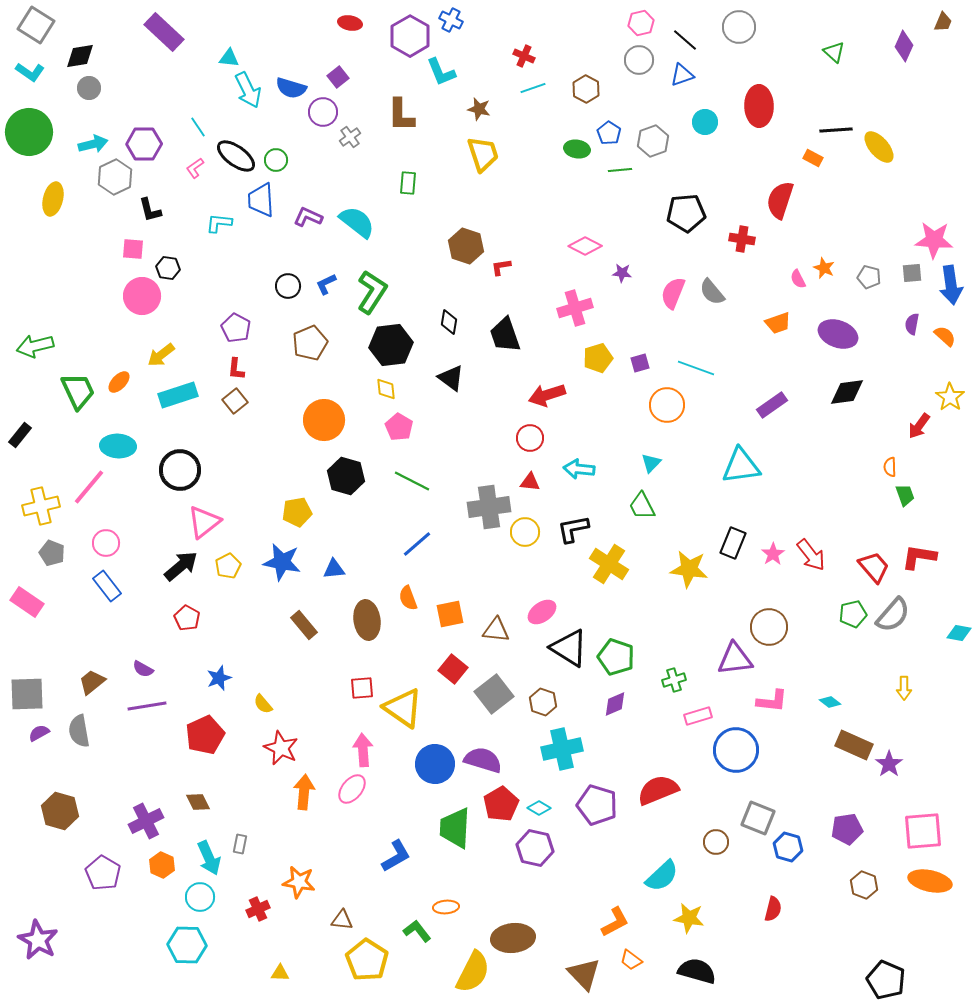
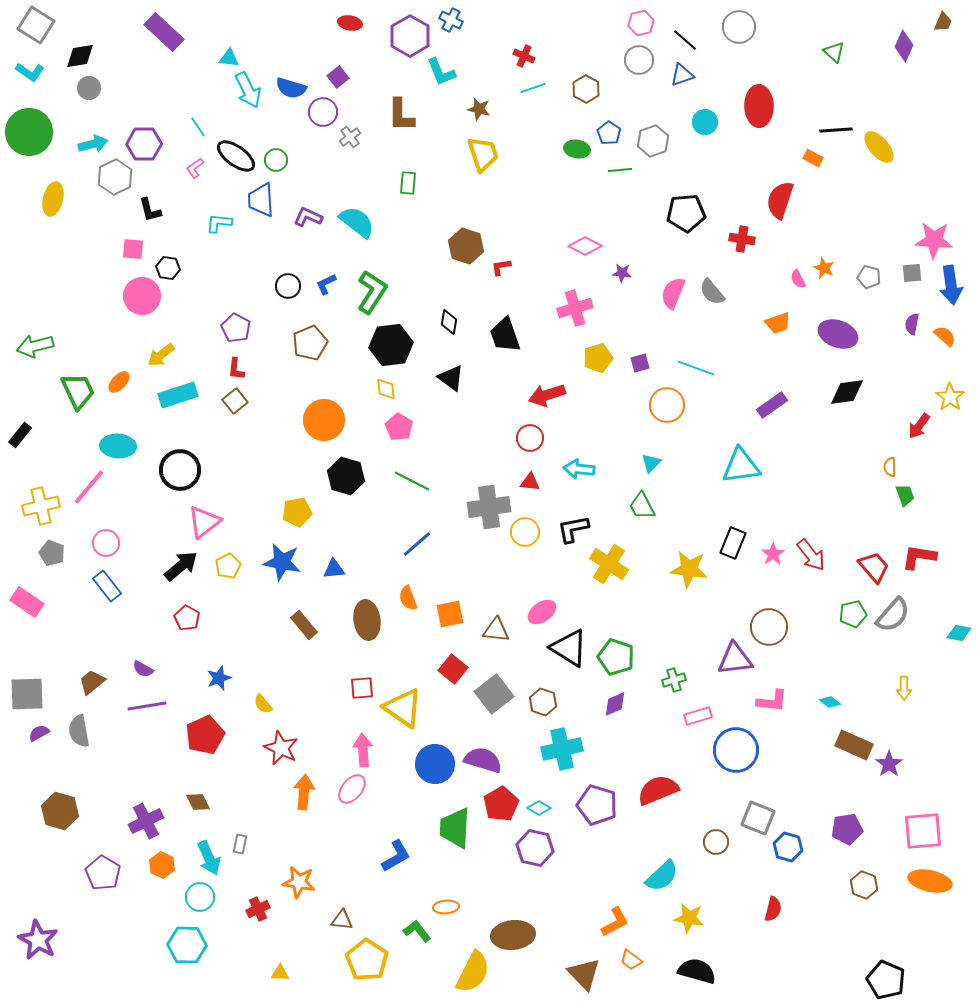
brown ellipse at (513, 938): moved 3 px up
